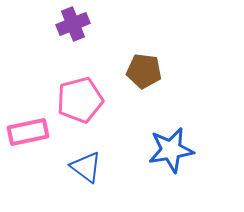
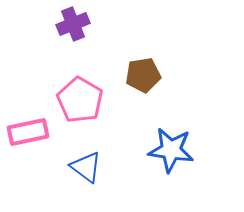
brown pentagon: moved 1 px left, 4 px down; rotated 16 degrees counterclockwise
pink pentagon: rotated 27 degrees counterclockwise
blue star: rotated 18 degrees clockwise
